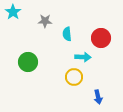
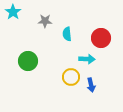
cyan arrow: moved 4 px right, 2 px down
green circle: moved 1 px up
yellow circle: moved 3 px left
blue arrow: moved 7 px left, 12 px up
